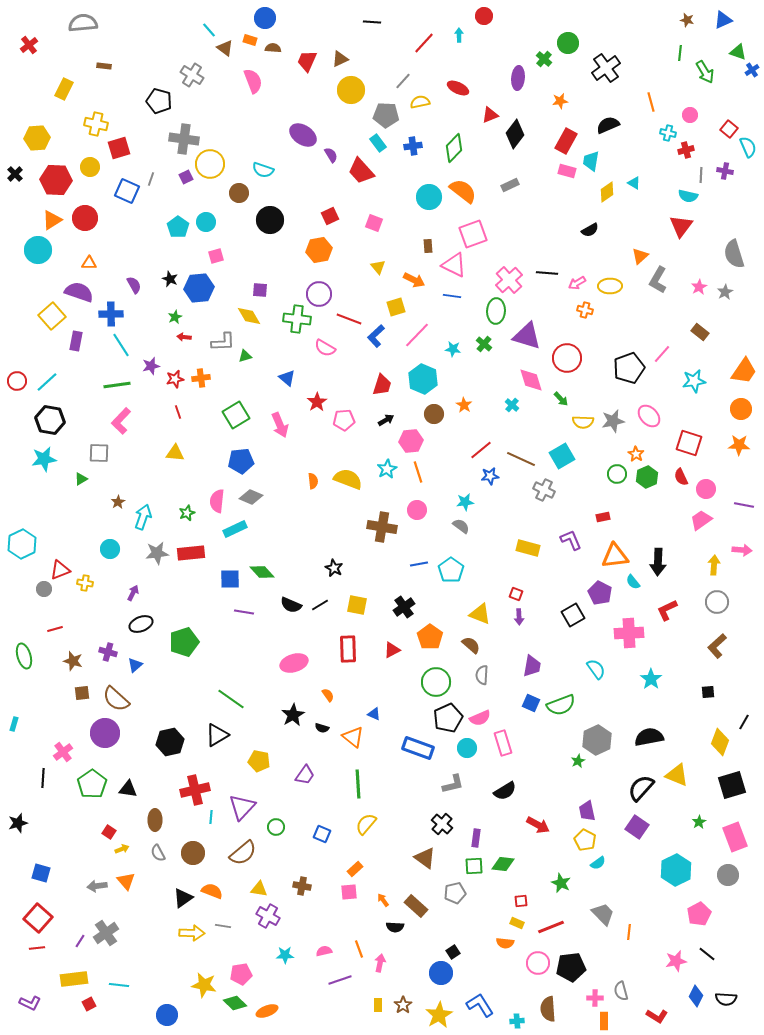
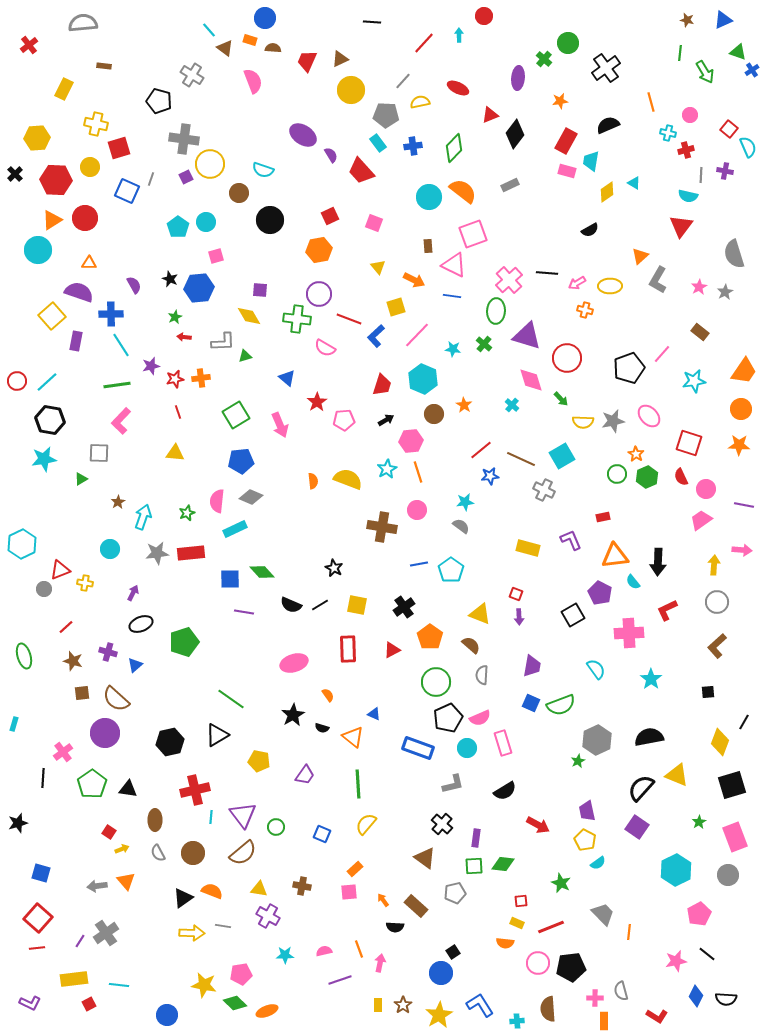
red line at (55, 629): moved 11 px right, 2 px up; rotated 28 degrees counterclockwise
purple triangle at (242, 807): moved 1 px right, 8 px down; rotated 20 degrees counterclockwise
